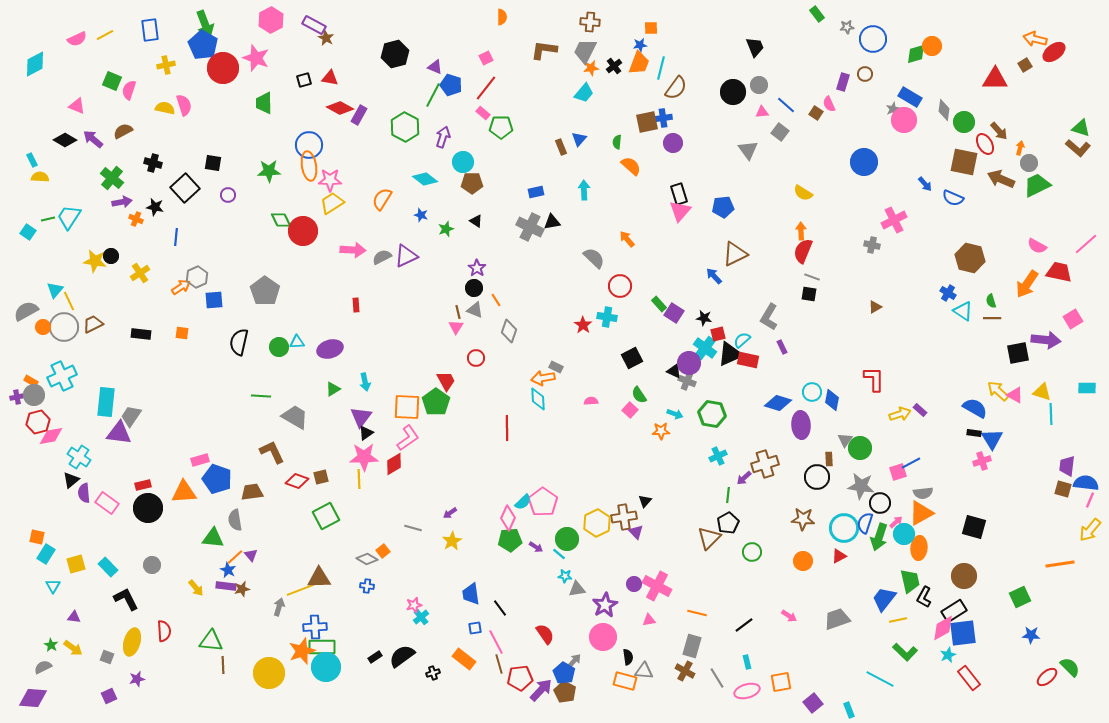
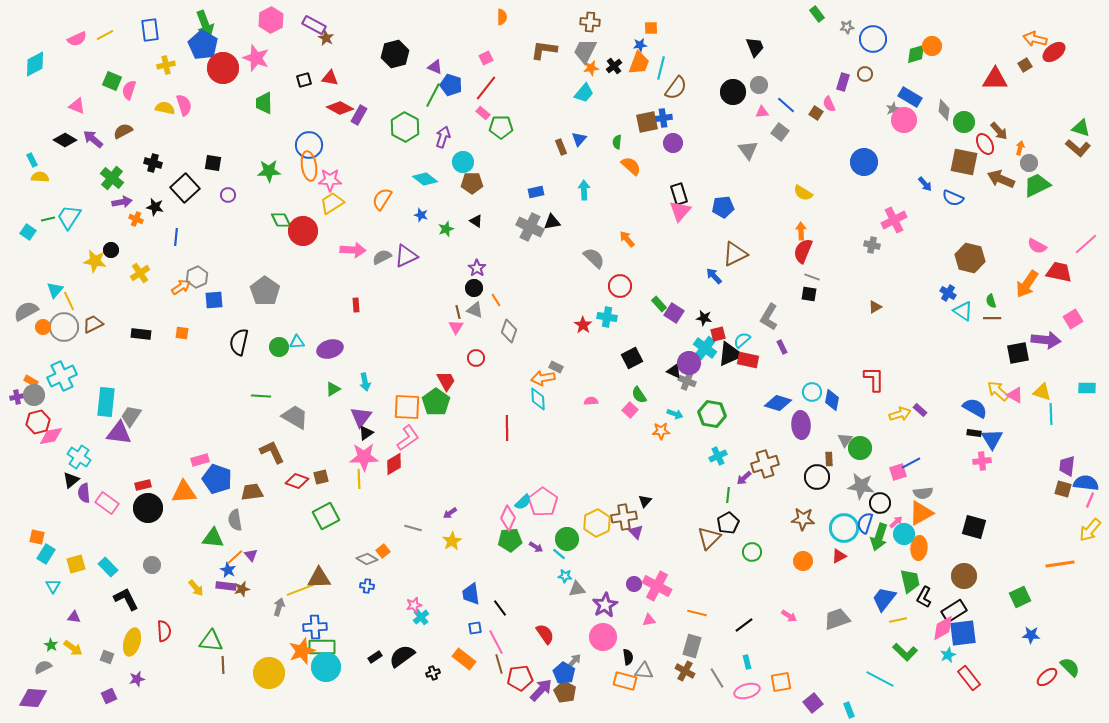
black circle at (111, 256): moved 6 px up
pink cross at (982, 461): rotated 12 degrees clockwise
